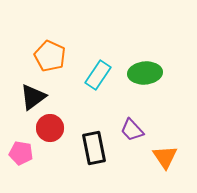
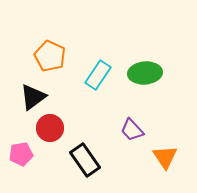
black rectangle: moved 9 px left, 12 px down; rotated 24 degrees counterclockwise
pink pentagon: moved 1 px down; rotated 20 degrees counterclockwise
